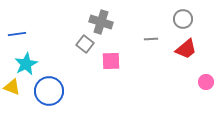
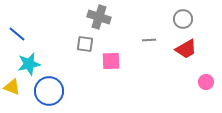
gray cross: moved 2 px left, 5 px up
blue line: rotated 48 degrees clockwise
gray line: moved 2 px left, 1 px down
gray square: rotated 30 degrees counterclockwise
red trapezoid: rotated 10 degrees clockwise
cyan star: moved 3 px right; rotated 15 degrees clockwise
